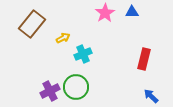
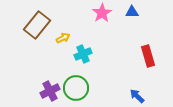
pink star: moved 3 px left
brown rectangle: moved 5 px right, 1 px down
red rectangle: moved 4 px right, 3 px up; rotated 30 degrees counterclockwise
green circle: moved 1 px down
blue arrow: moved 14 px left
